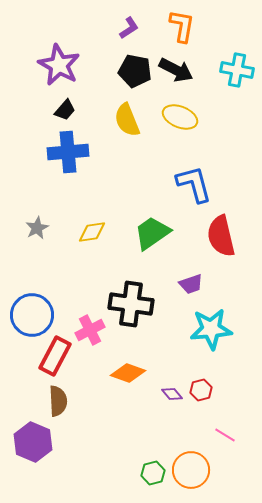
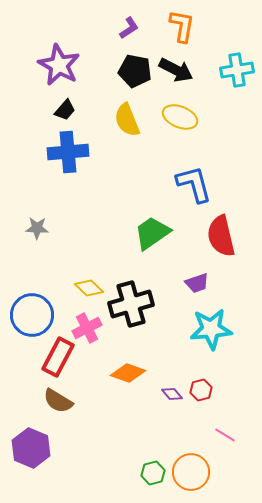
cyan cross: rotated 20 degrees counterclockwise
gray star: rotated 30 degrees clockwise
yellow diamond: moved 3 px left, 56 px down; rotated 52 degrees clockwise
purple trapezoid: moved 6 px right, 1 px up
black cross: rotated 24 degrees counterclockwise
pink cross: moved 3 px left, 2 px up
red rectangle: moved 3 px right, 1 px down
brown semicircle: rotated 124 degrees clockwise
purple hexagon: moved 2 px left, 6 px down
orange circle: moved 2 px down
